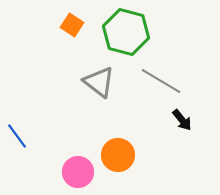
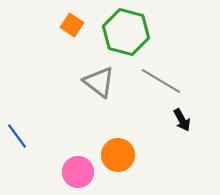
black arrow: rotated 10 degrees clockwise
